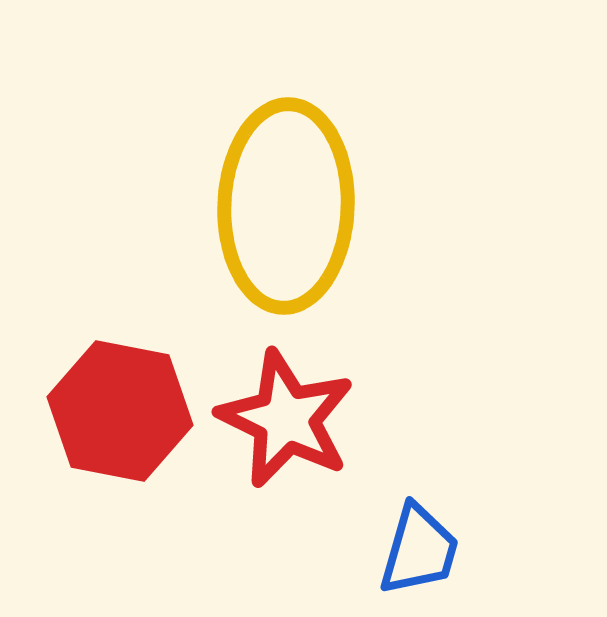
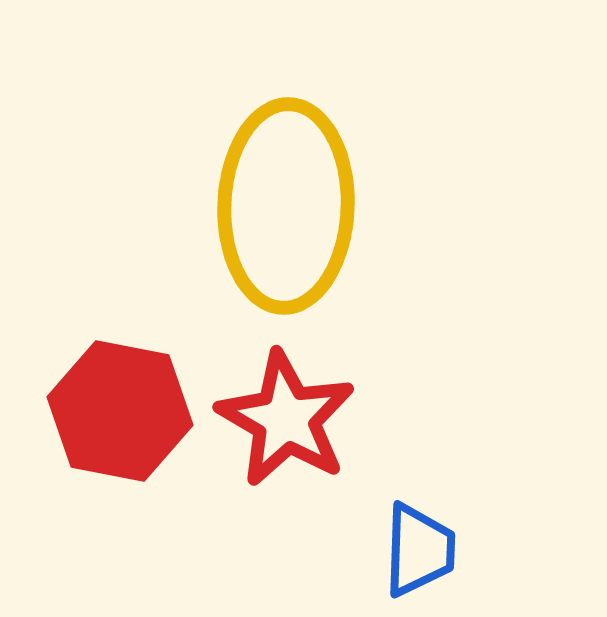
red star: rotated 4 degrees clockwise
blue trapezoid: rotated 14 degrees counterclockwise
